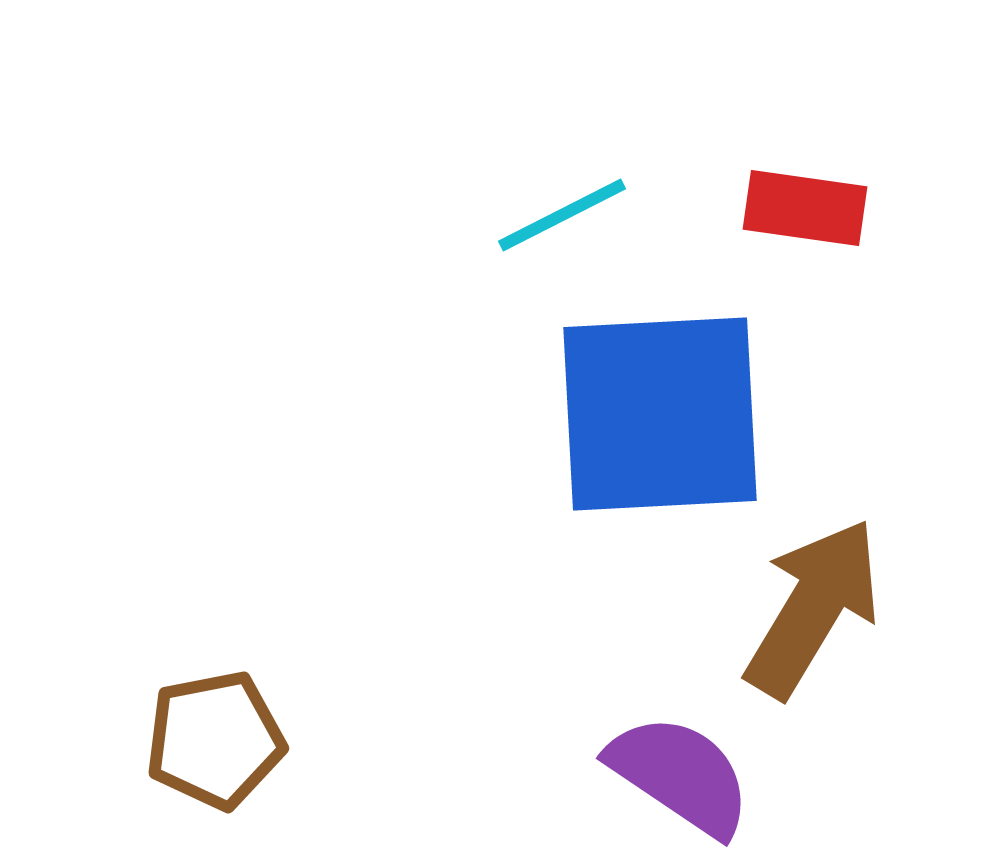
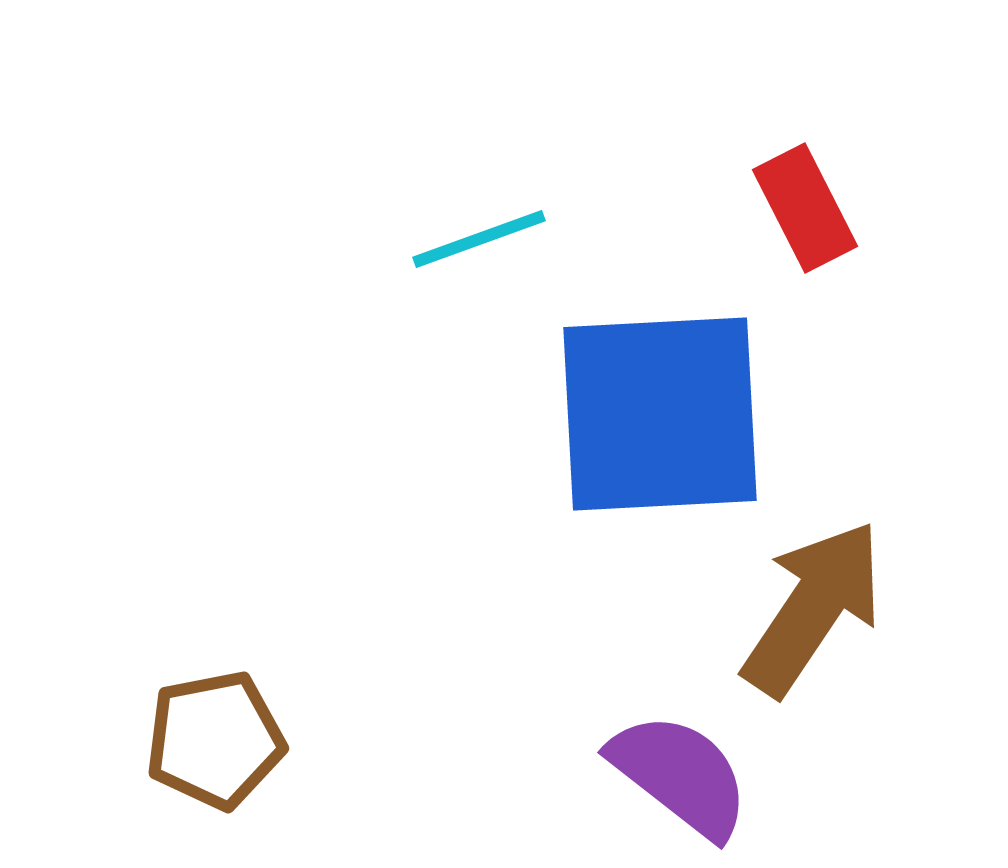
red rectangle: rotated 55 degrees clockwise
cyan line: moved 83 px left, 24 px down; rotated 7 degrees clockwise
brown arrow: rotated 3 degrees clockwise
purple semicircle: rotated 4 degrees clockwise
